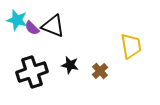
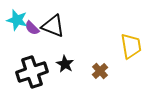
black star: moved 5 px left, 1 px up; rotated 18 degrees clockwise
